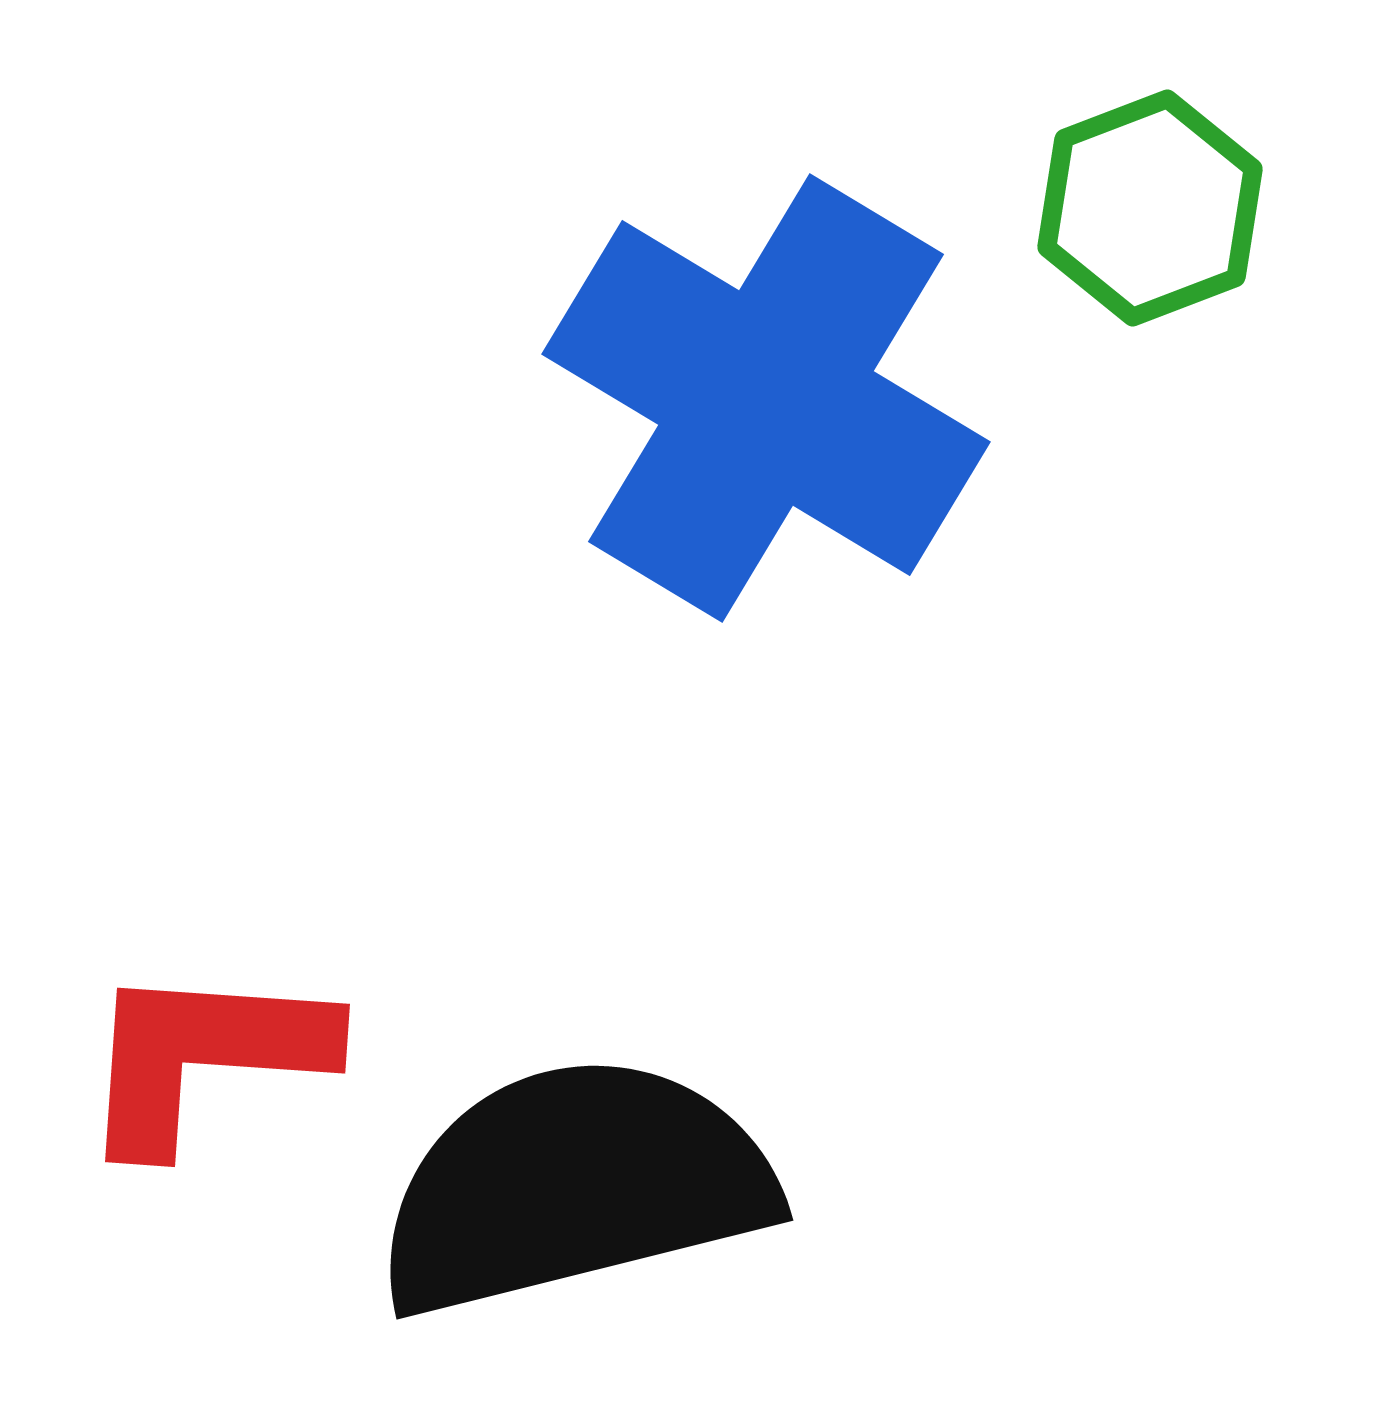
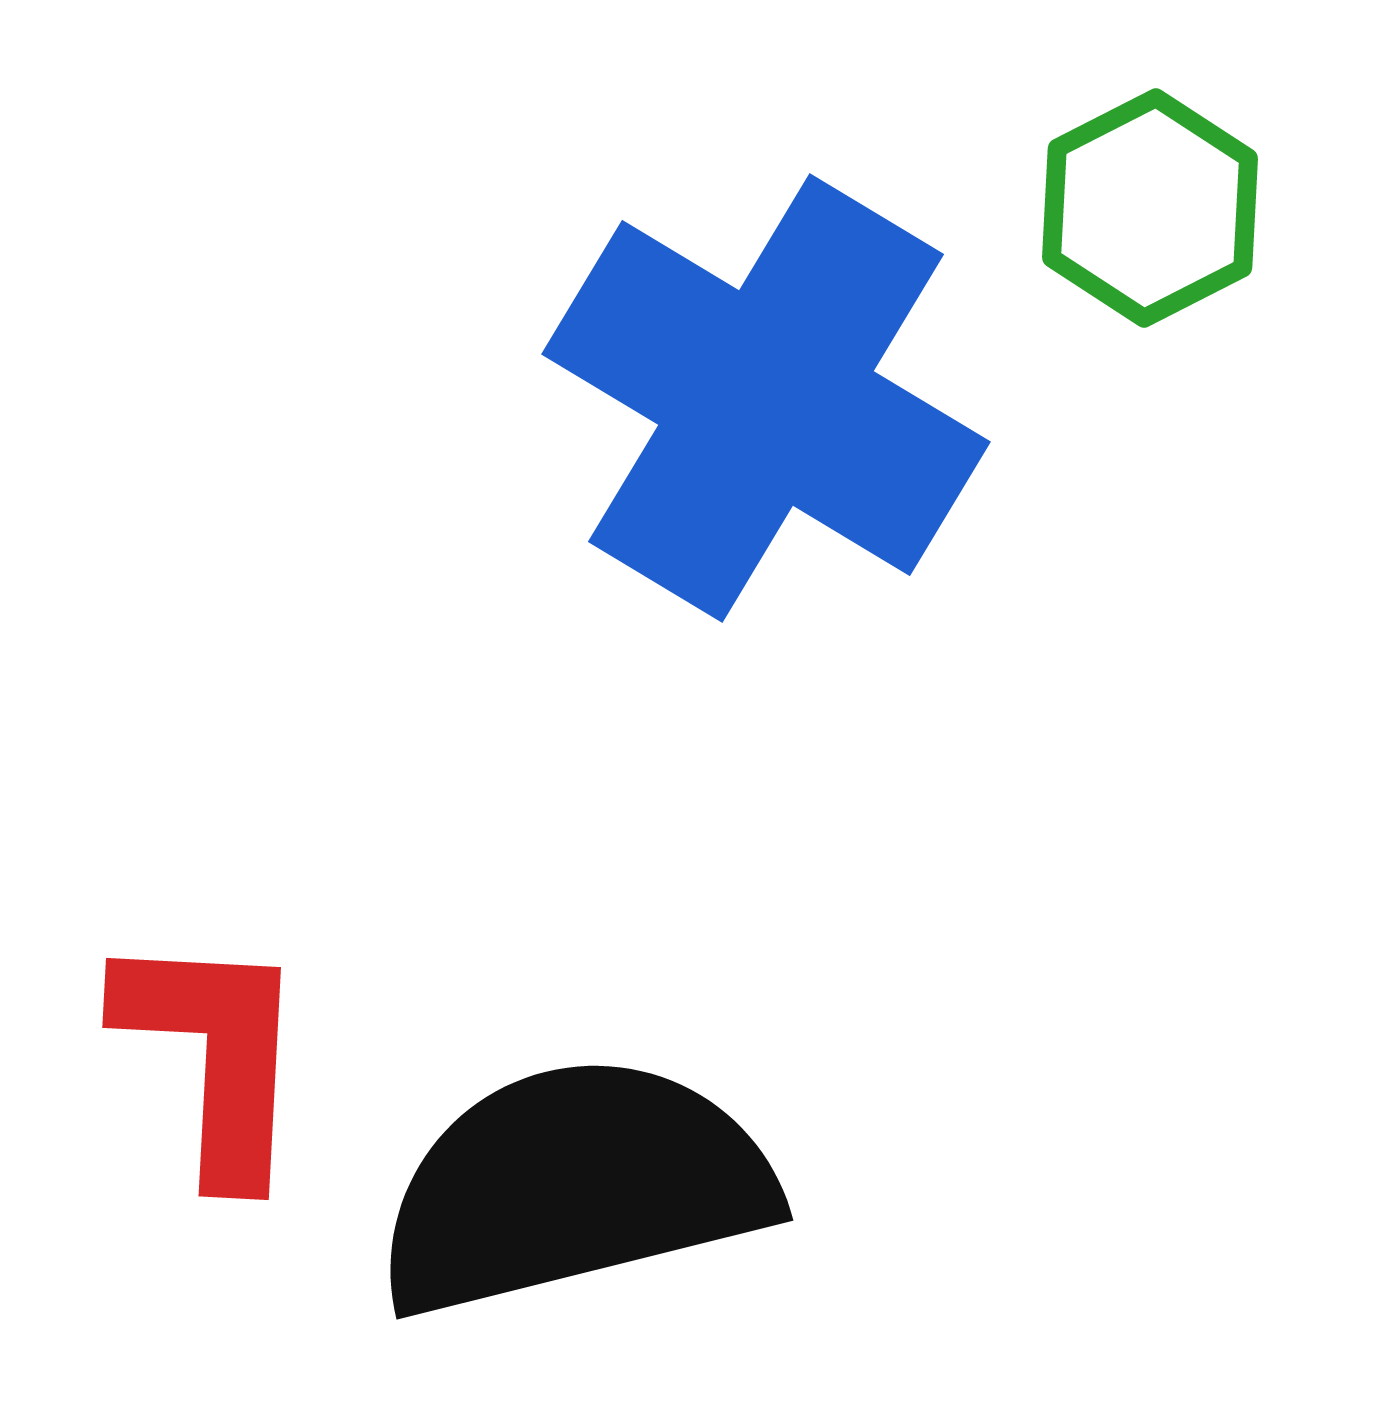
green hexagon: rotated 6 degrees counterclockwise
red L-shape: moved 10 px right, 1 px up; rotated 89 degrees clockwise
